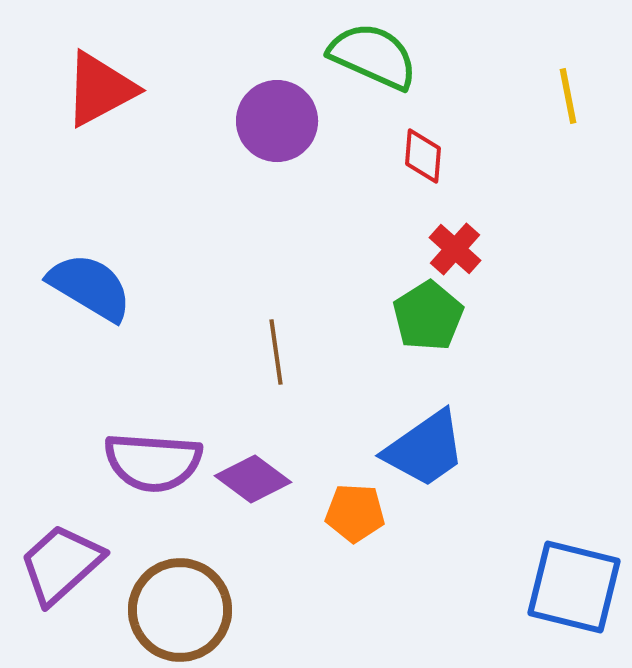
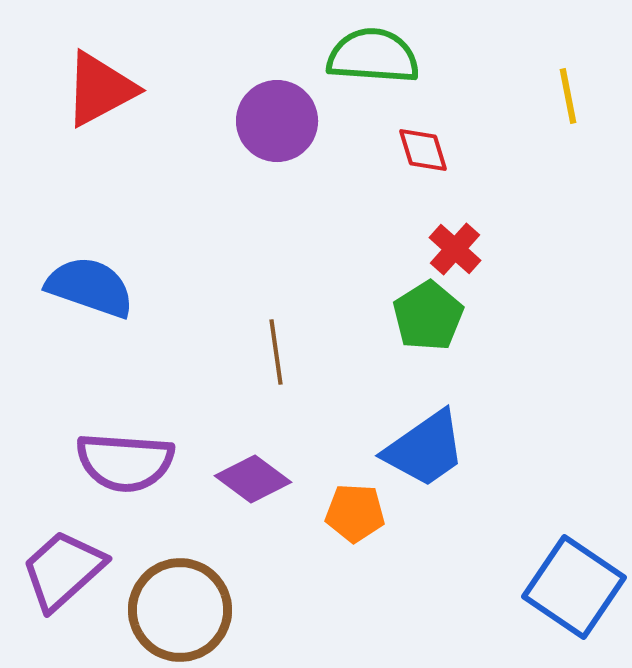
green semicircle: rotated 20 degrees counterclockwise
red diamond: moved 6 px up; rotated 22 degrees counterclockwise
blue semicircle: rotated 12 degrees counterclockwise
purple semicircle: moved 28 px left
purple trapezoid: moved 2 px right, 6 px down
blue square: rotated 20 degrees clockwise
